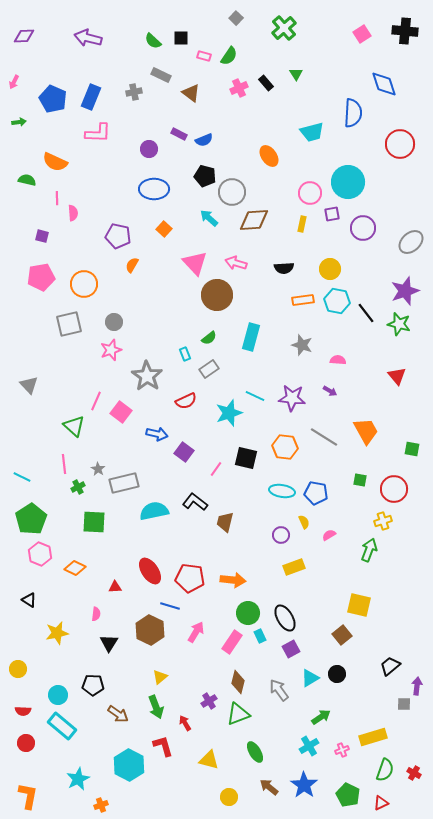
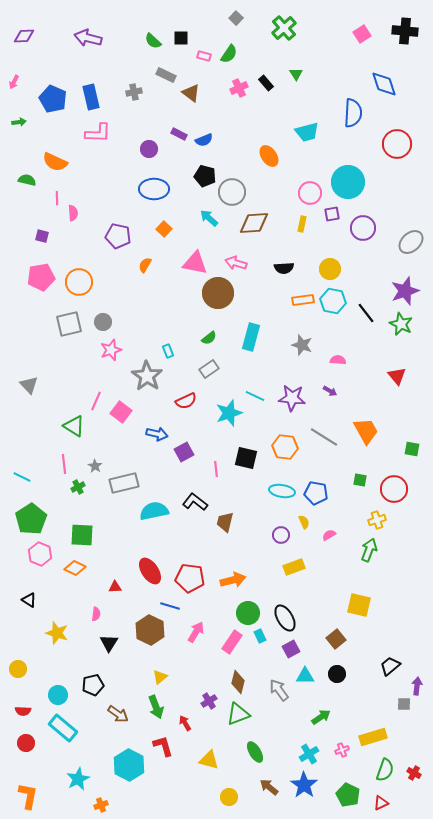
green semicircle at (229, 56): moved 2 px up
gray rectangle at (161, 75): moved 5 px right
blue rectangle at (91, 97): rotated 35 degrees counterclockwise
cyan trapezoid at (312, 132): moved 5 px left
red circle at (400, 144): moved 3 px left
brown diamond at (254, 220): moved 3 px down
pink triangle at (195, 263): rotated 36 degrees counterclockwise
orange semicircle at (132, 265): moved 13 px right
orange circle at (84, 284): moved 5 px left, 2 px up
brown circle at (217, 295): moved 1 px right, 2 px up
cyan hexagon at (337, 301): moved 4 px left
gray circle at (114, 322): moved 11 px left
green star at (399, 324): moved 2 px right; rotated 10 degrees clockwise
cyan rectangle at (185, 354): moved 17 px left, 3 px up
green triangle at (74, 426): rotated 10 degrees counterclockwise
purple square at (184, 452): rotated 24 degrees clockwise
gray star at (98, 469): moved 3 px left, 3 px up
pink line at (216, 469): rotated 42 degrees counterclockwise
yellow cross at (383, 521): moved 6 px left, 1 px up
green square at (94, 522): moved 12 px left, 13 px down
orange arrow at (233, 580): rotated 20 degrees counterclockwise
yellow star at (57, 633): rotated 30 degrees clockwise
brown square at (342, 635): moved 6 px left, 4 px down
cyan triangle at (310, 678): moved 5 px left, 2 px up; rotated 30 degrees clockwise
black pentagon at (93, 685): rotated 15 degrees counterclockwise
cyan rectangle at (62, 726): moved 1 px right, 2 px down
cyan cross at (309, 746): moved 8 px down
